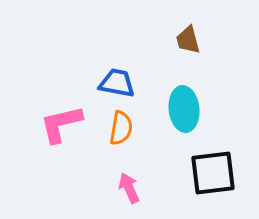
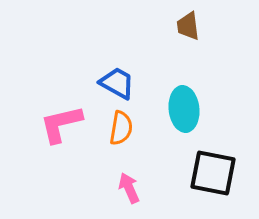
brown trapezoid: moved 14 px up; rotated 8 degrees clockwise
blue trapezoid: rotated 18 degrees clockwise
black square: rotated 18 degrees clockwise
